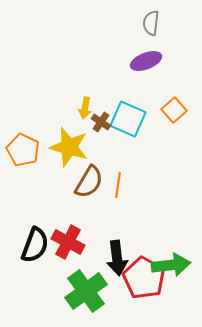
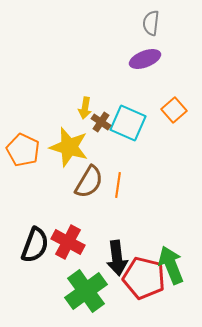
purple ellipse: moved 1 px left, 2 px up
cyan square: moved 4 px down
green arrow: rotated 105 degrees counterclockwise
red pentagon: rotated 15 degrees counterclockwise
